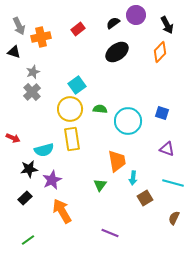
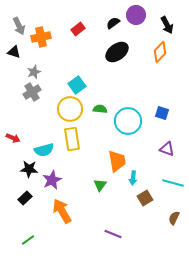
gray star: moved 1 px right
gray cross: rotated 12 degrees clockwise
black star: rotated 12 degrees clockwise
purple line: moved 3 px right, 1 px down
